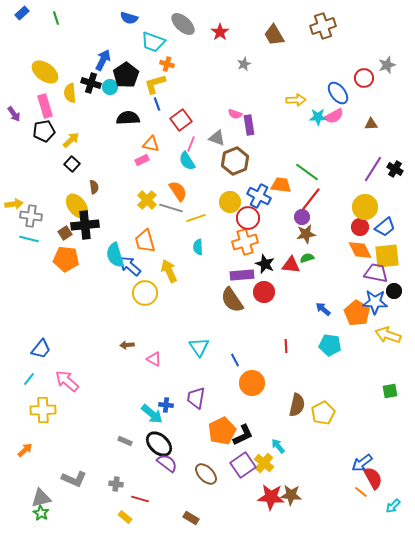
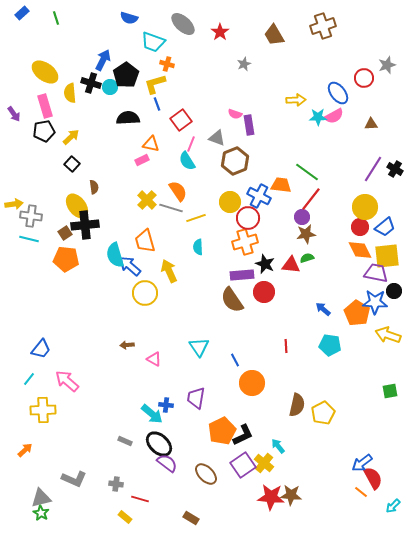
yellow arrow at (71, 140): moved 3 px up
